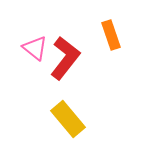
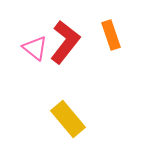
red L-shape: moved 16 px up
